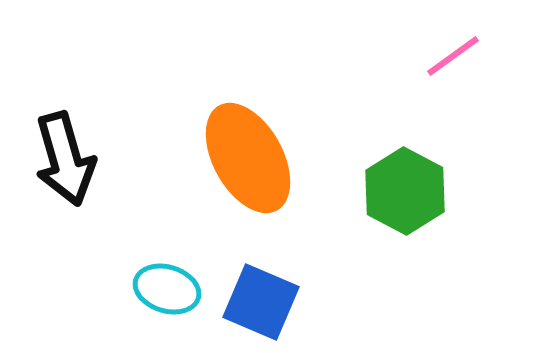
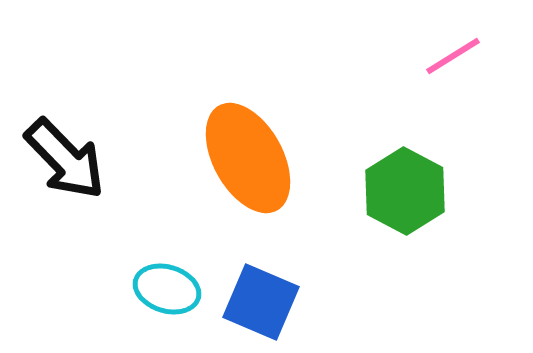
pink line: rotated 4 degrees clockwise
black arrow: rotated 28 degrees counterclockwise
